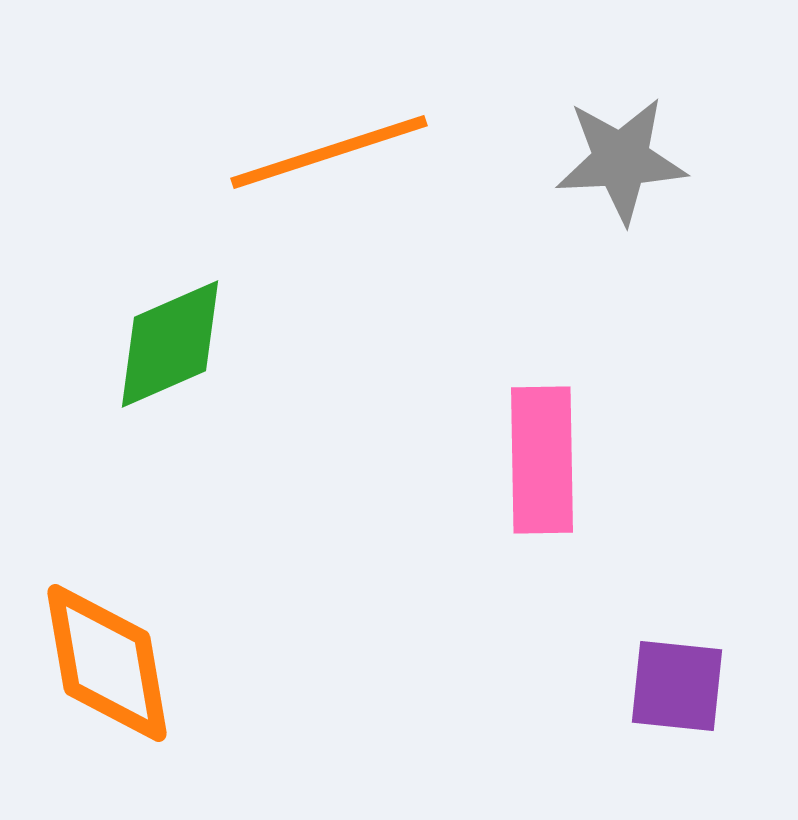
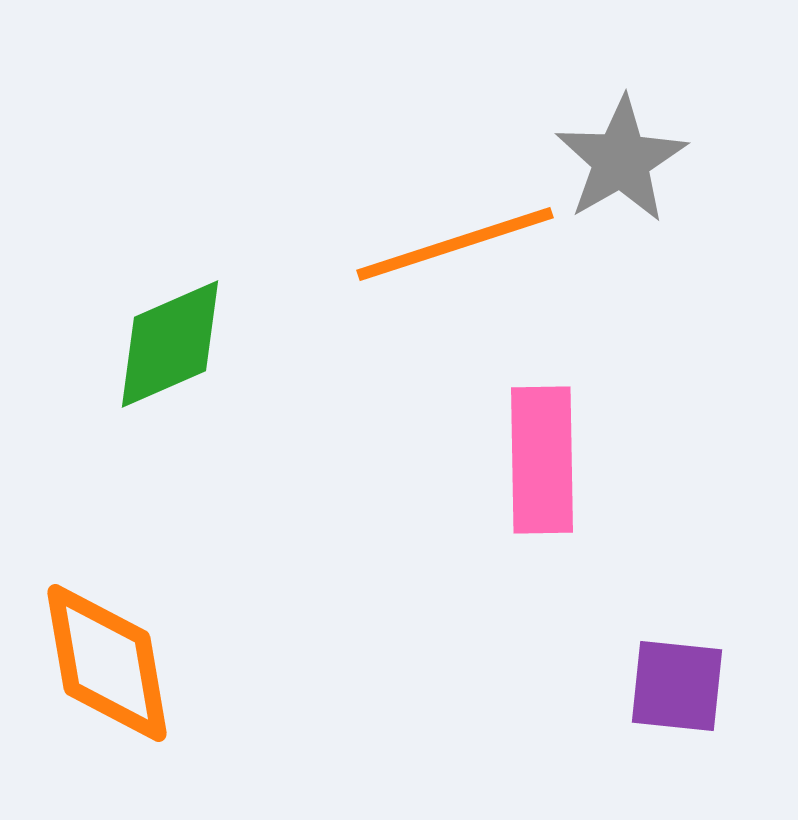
orange line: moved 126 px right, 92 px down
gray star: rotated 27 degrees counterclockwise
